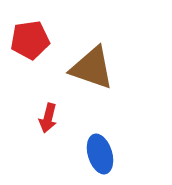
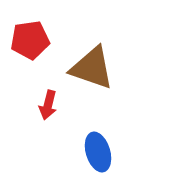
red arrow: moved 13 px up
blue ellipse: moved 2 px left, 2 px up
